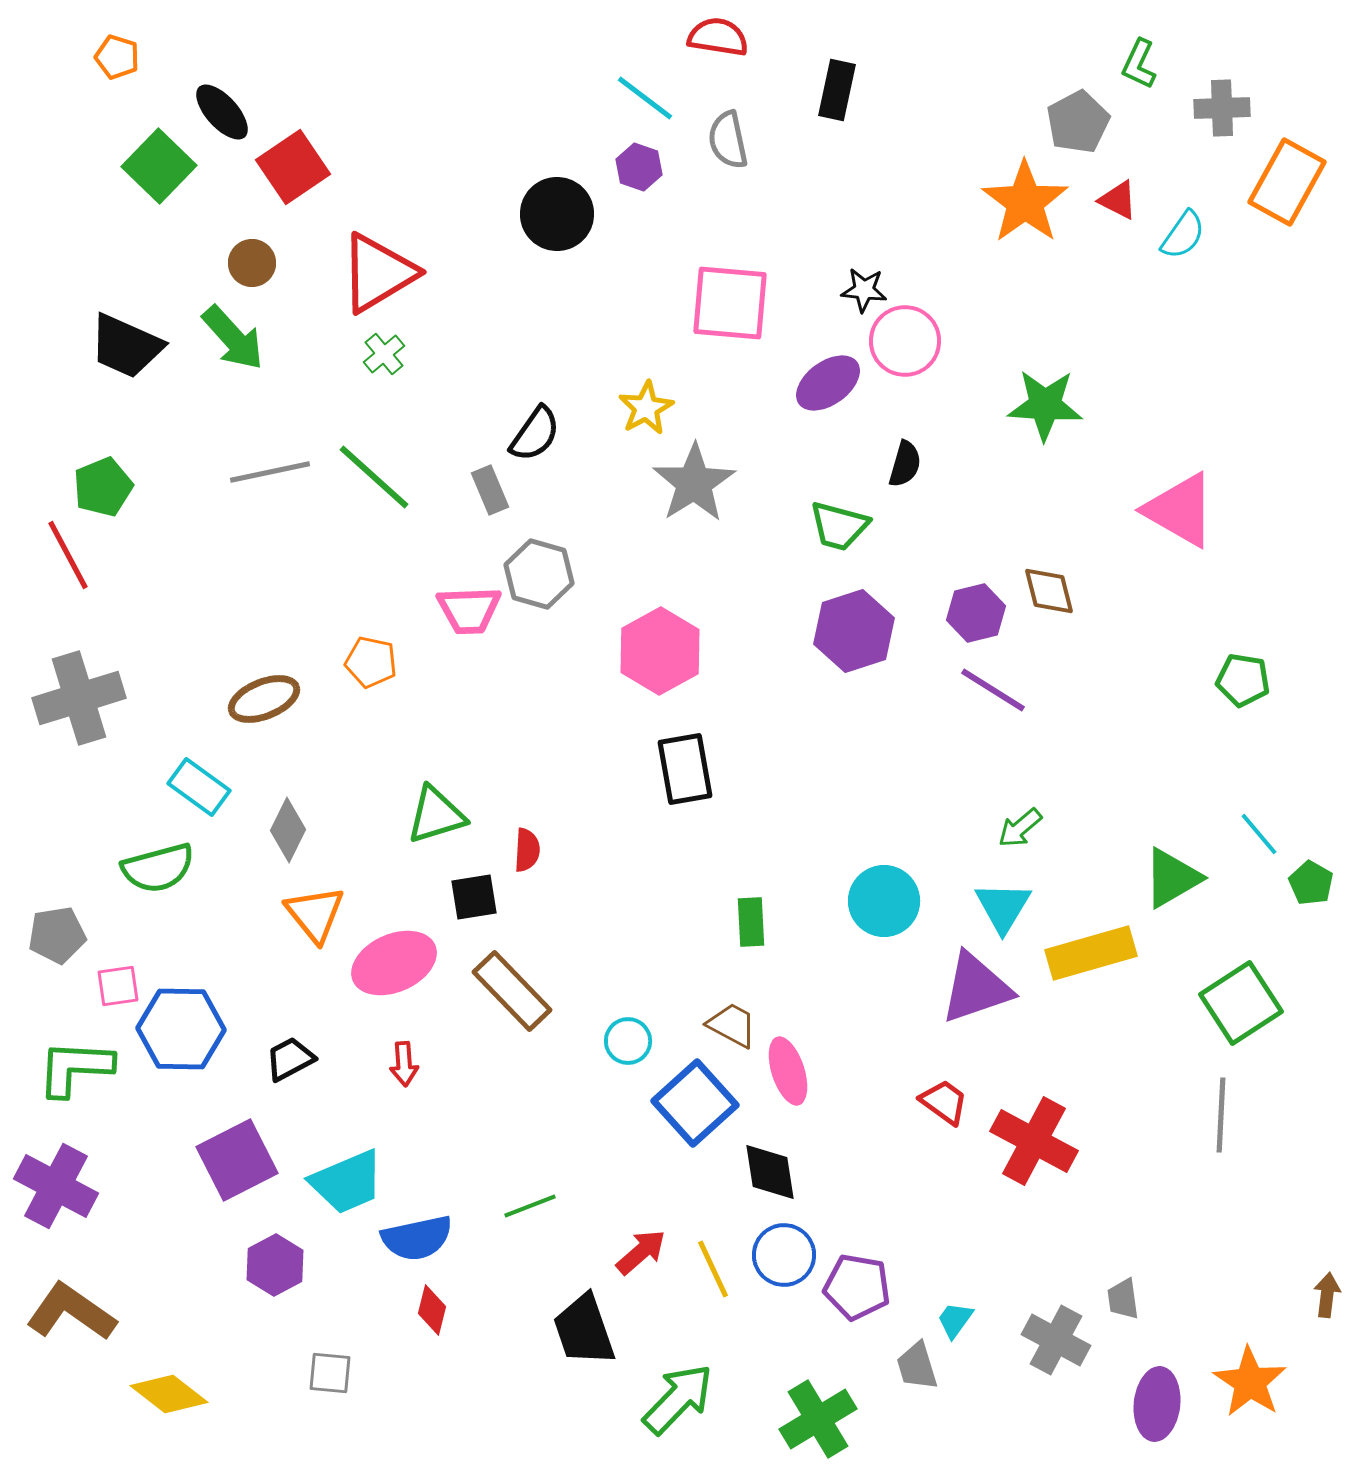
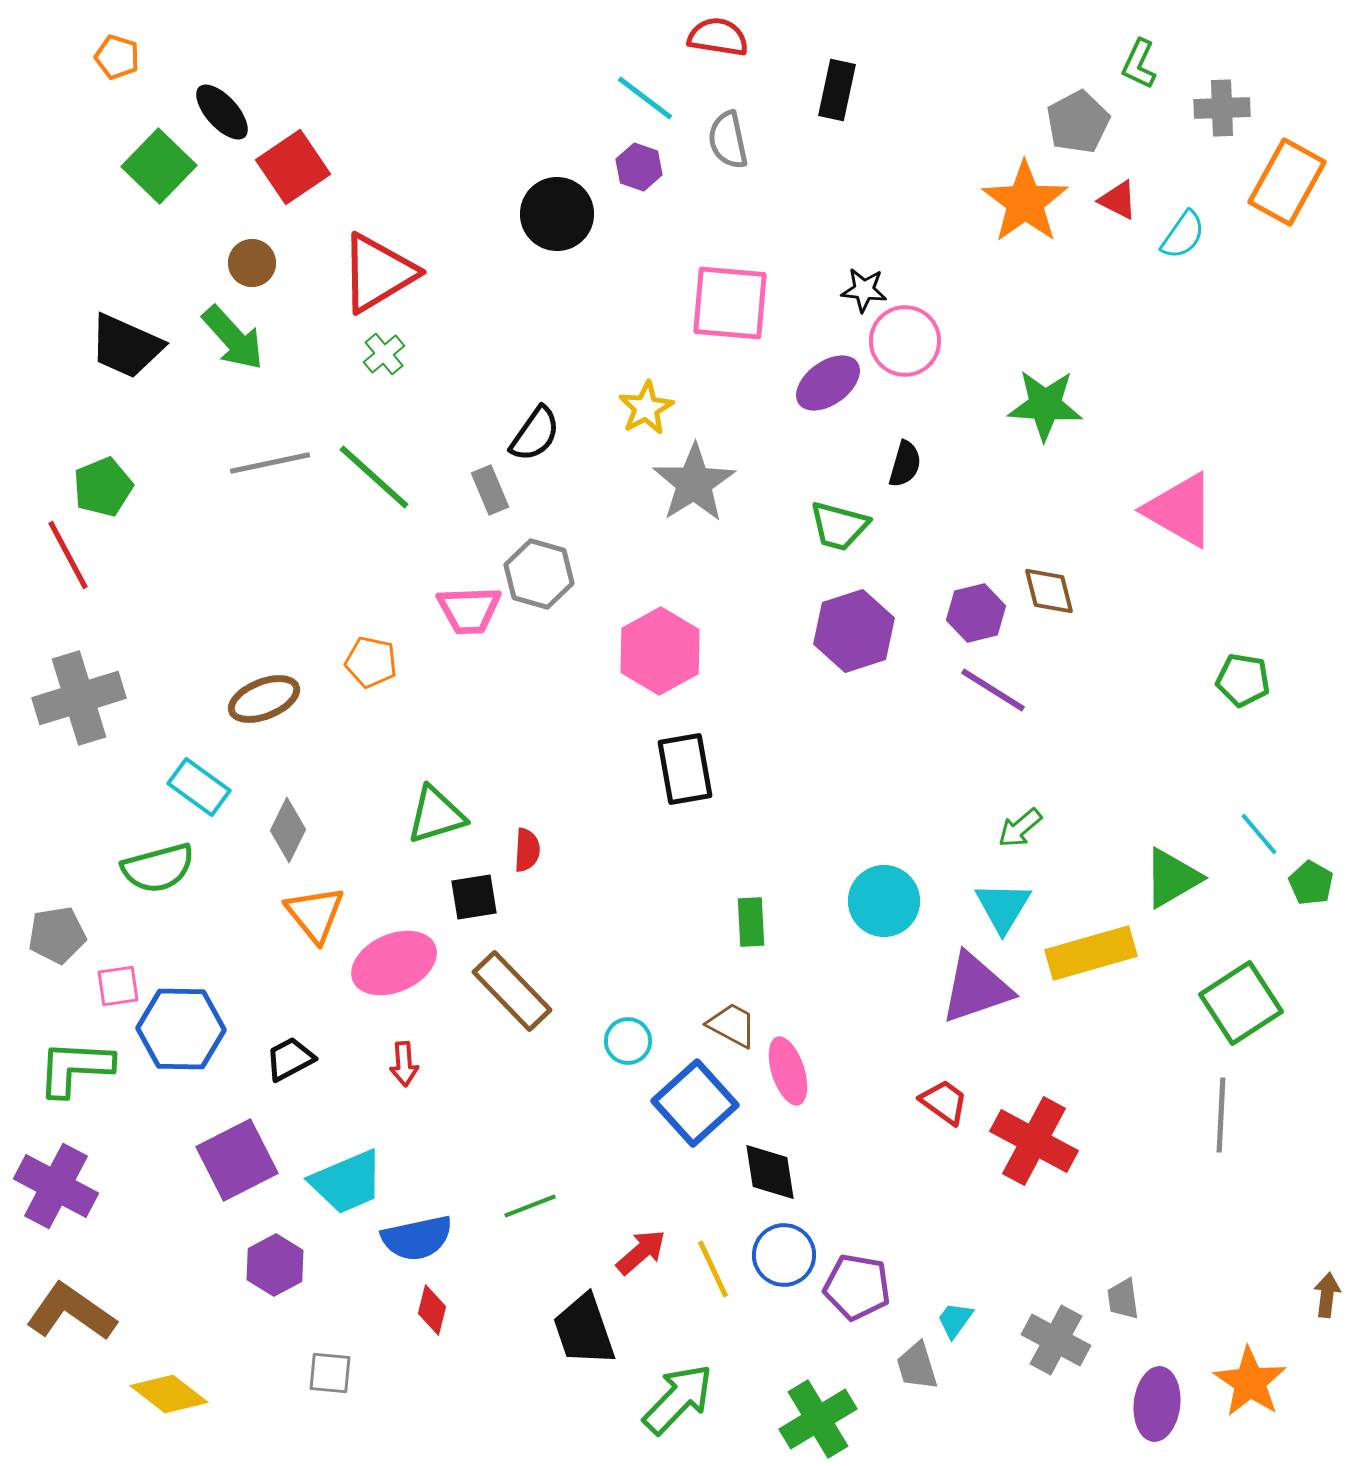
gray line at (270, 472): moved 9 px up
